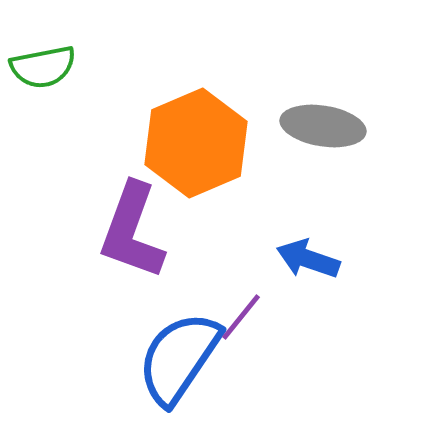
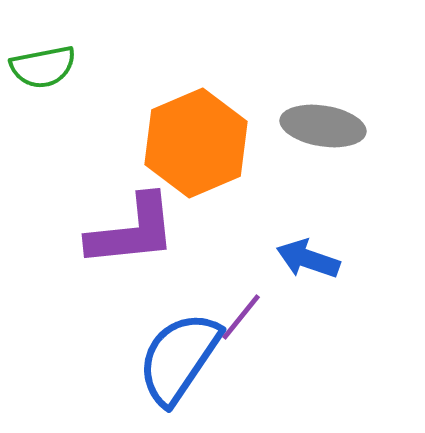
purple L-shape: rotated 116 degrees counterclockwise
